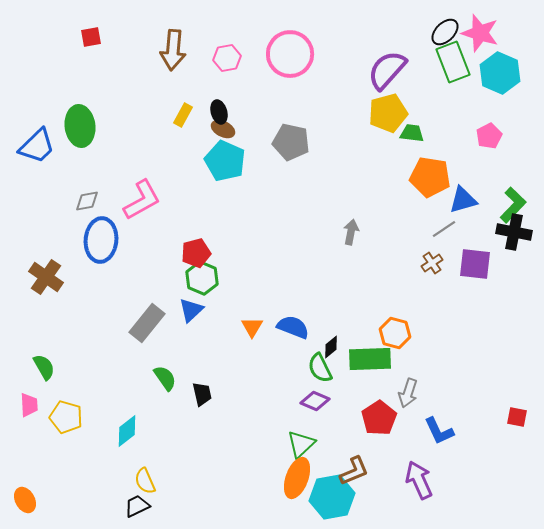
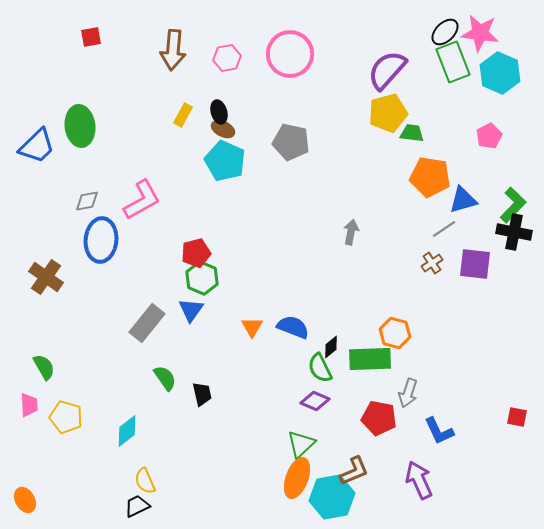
pink star at (480, 33): rotated 9 degrees counterclockwise
blue triangle at (191, 310): rotated 12 degrees counterclockwise
red pentagon at (379, 418): rotated 28 degrees counterclockwise
